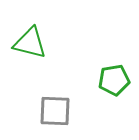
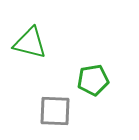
green pentagon: moved 21 px left
